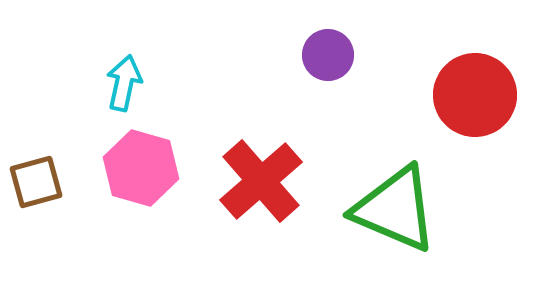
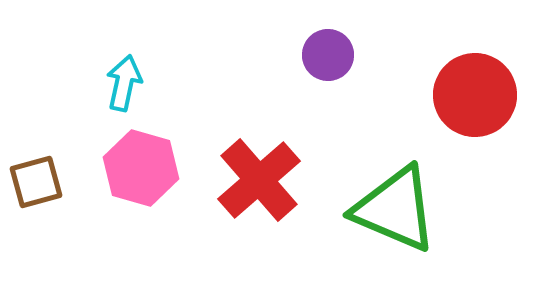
red cross: moved 2 px left, 1 px up
